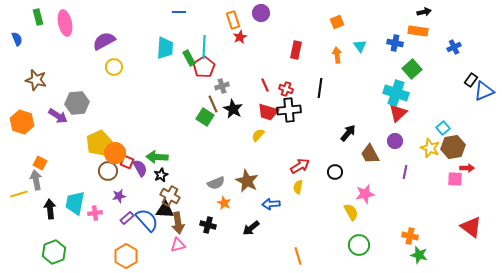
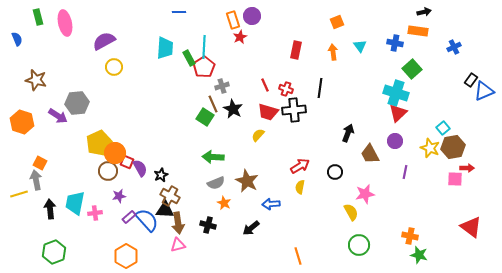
purple circle at (261, 13): moved 9 px left, 3 px down
orange arrow at (337, 55): moved 4 px left, 3 px up
black cross at (289, 110): moved 5 px right
black arrow at (348, 133): rotated 18 degrees counterclockwise
green arrow at (157, 157): moved 56 px right
yellow semicircle at (298, 187): moved 2 px right
purple rectangle at (127, 218): moved 2 px right, 1 px up
